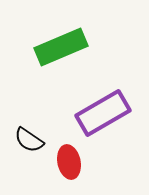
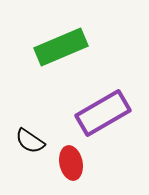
black semicircle: moved 1 px right, 1 px down
red ellipse: moved 2 px right, 1 px down
